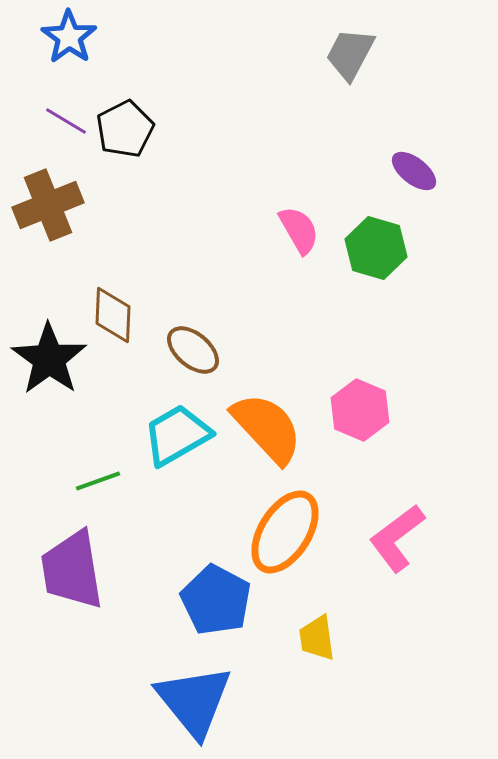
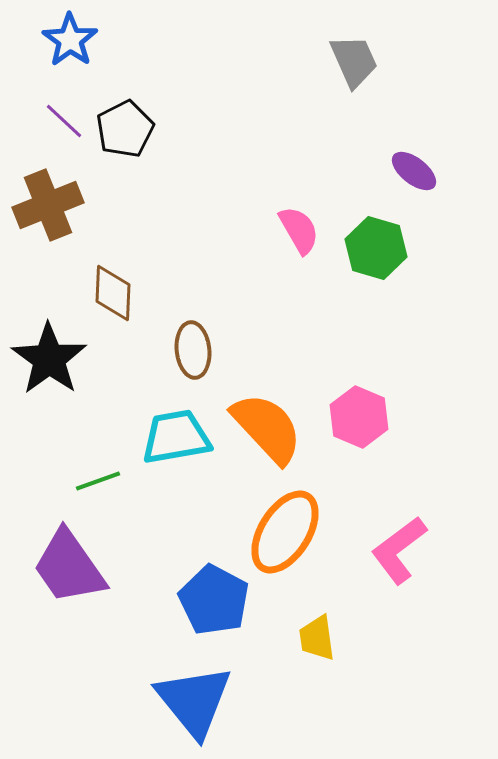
blue star: moved 1 px right, 3 px down
gray trapezoid: moved 4 px right, 7 px down; rotated 128 degrees clockwise
purple line: moved 2 px left; rotated 12 degrees clockwise
brown diamond: moved 22 px up
brown ellipse: rotated 44 degrees clockwise
pink hexagon: moved 1 px left, 7 px down
cyan trapezoid: moved 1 px left, 2 px down; rotated 20 degrees clockwise
pink L-shape: moved 2 px right, 12 px down
purple trapezoid: moved 3 px left, 3 px up; rotated 26 degrees counterclockwise
blue pentagon: moved 2 px left
